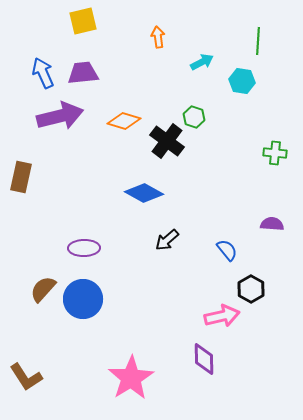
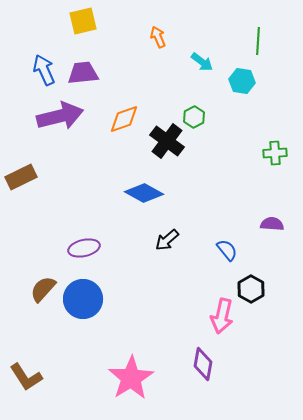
orange arrow: rotated 15 degrees counterclockwise
cyan arrow: rotated 65 degrees clockwise
blue arrow: moved 1 px right, 3 px up
green hexagon: rotated 15 degrees clockwise
orange diamond: moved 2 px up; rotated 36 degrees counterclockwise
green cross: rotated 10 degrees counterclockwise
brown rectangle: rotated 52 degrees clockwise
purple ellipse: rotated 12 degrees counterclockwise
pink arrow: rotated 116 degrees clockwise
purple diamond: moved 1 px left, 5 px down; rotated 12 degrees clockwise
